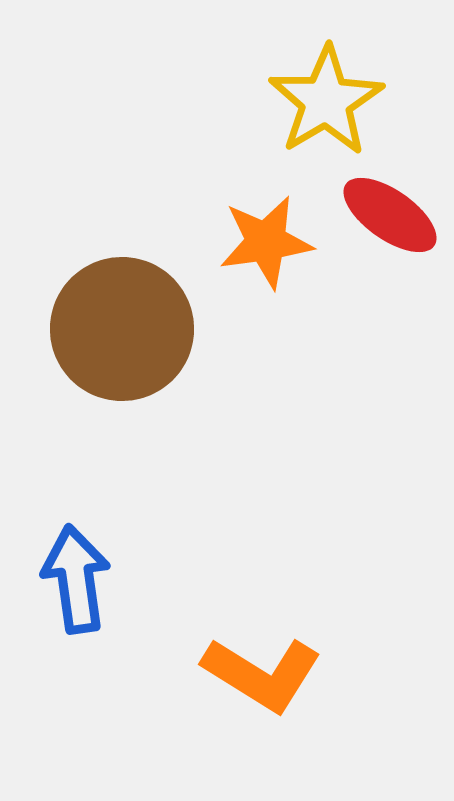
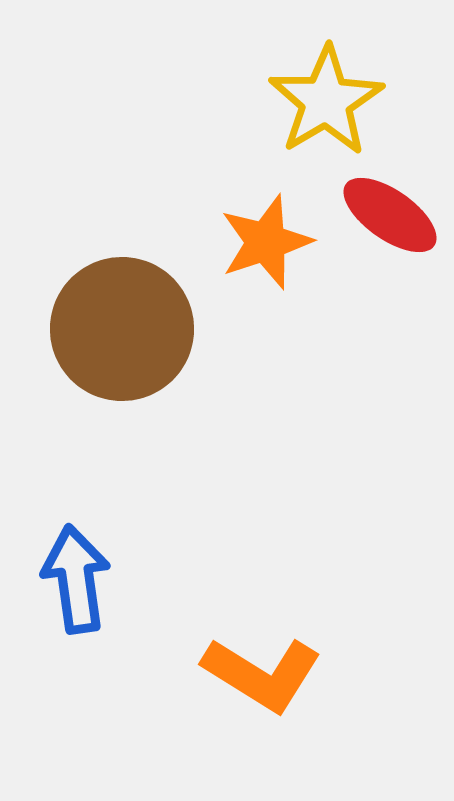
orange star: rotated 10 degrees counterclockwise
